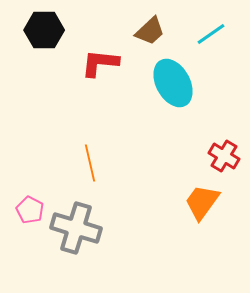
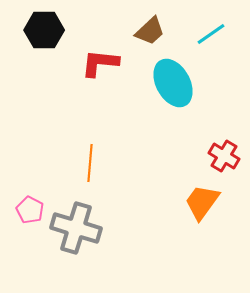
orange line: rotated 18 degrees clockwise
